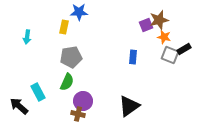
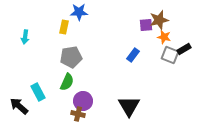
purple square: rotated 16 degrees clockwise
cyan arrow: moved 2 px left
blue rectangle: moved 2 px up; rotated 32 degrees clockwise
black triangle: rotated 25 degrees counterclockwise
